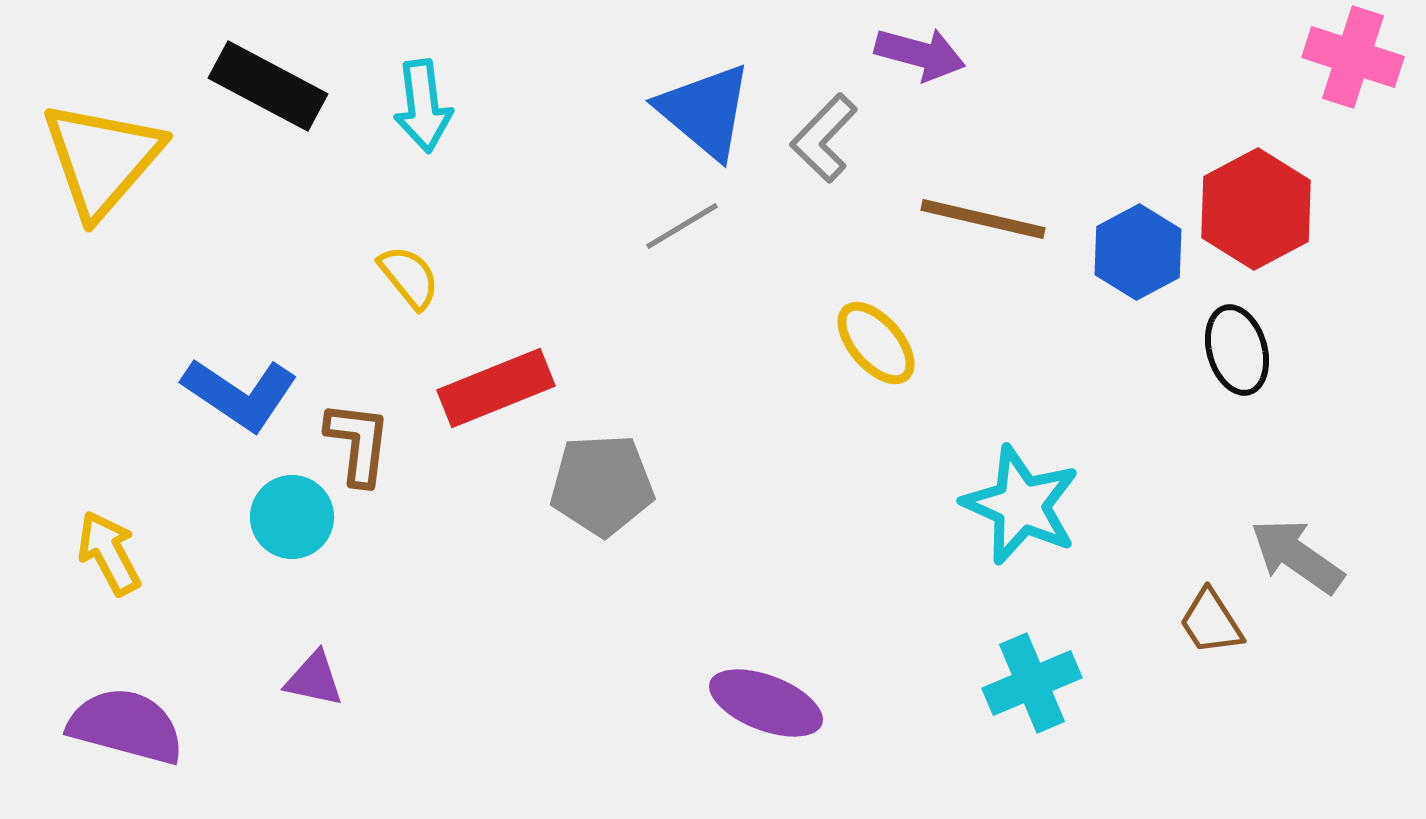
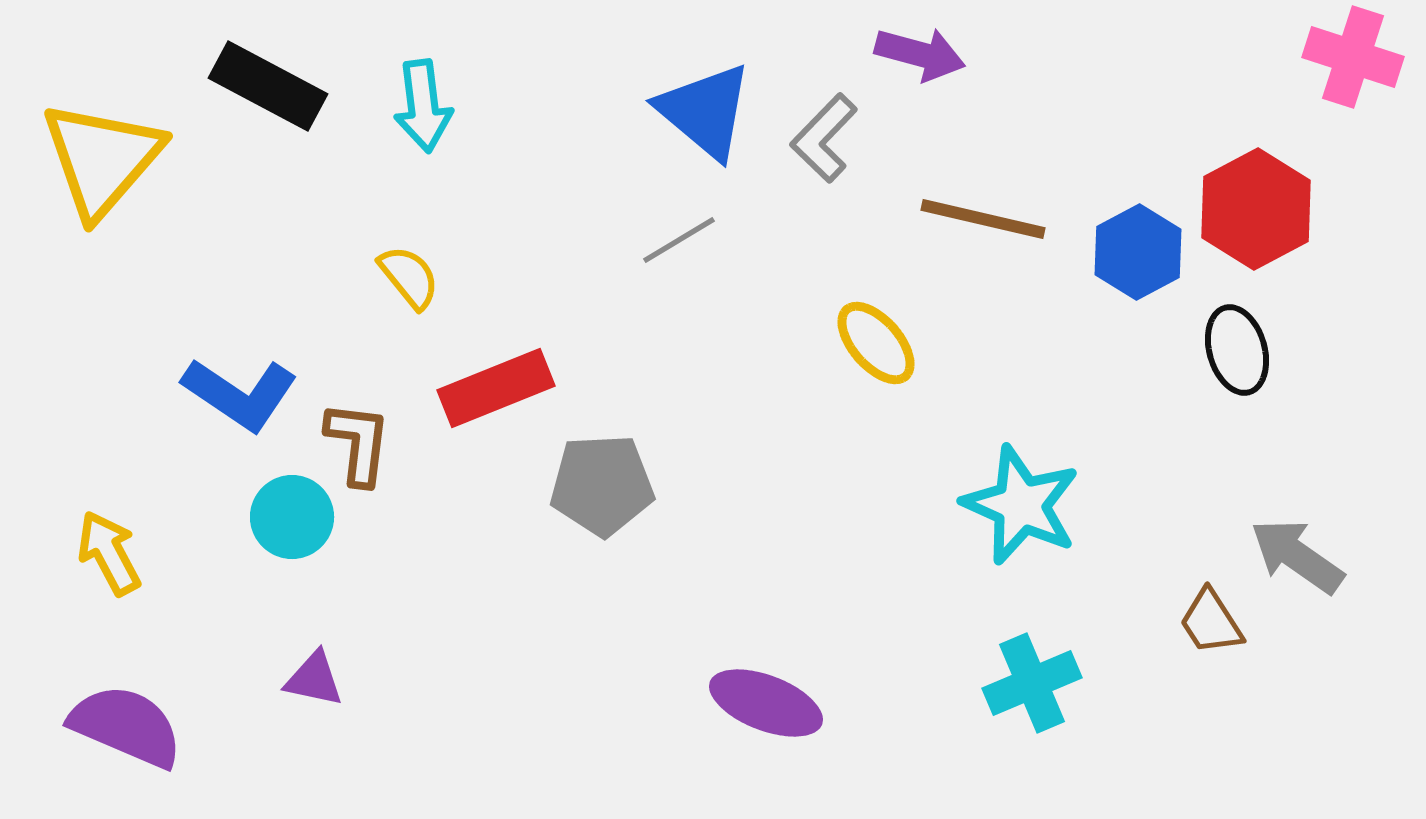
gray line: moved 3 px left, 14 px down
purple semicircle: rotated 8 degrees clockwise
